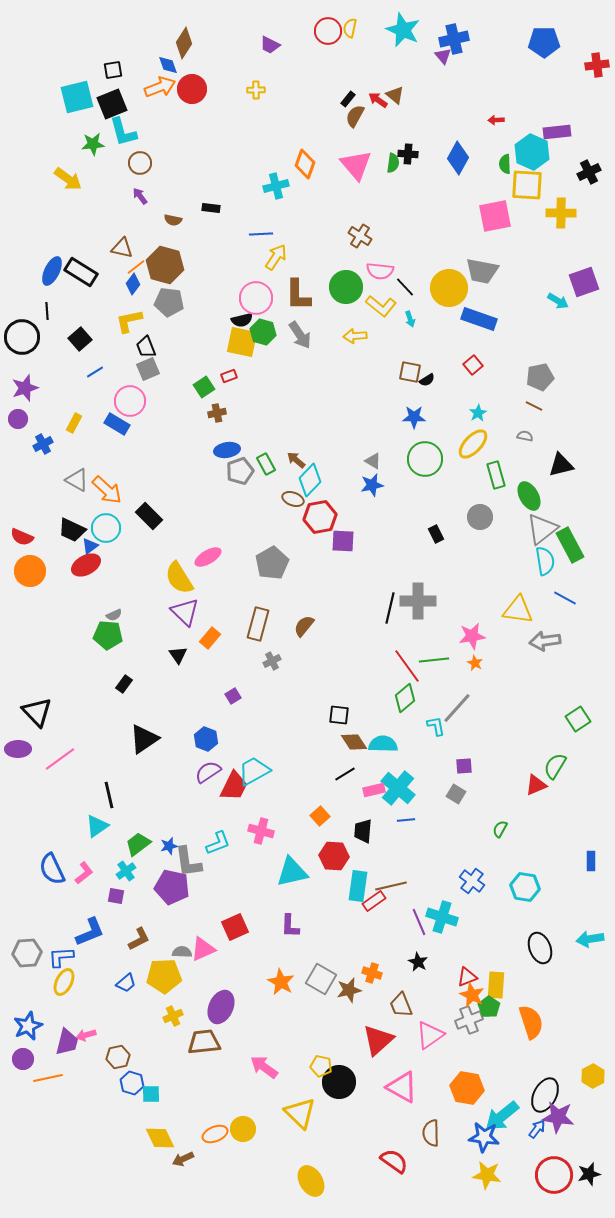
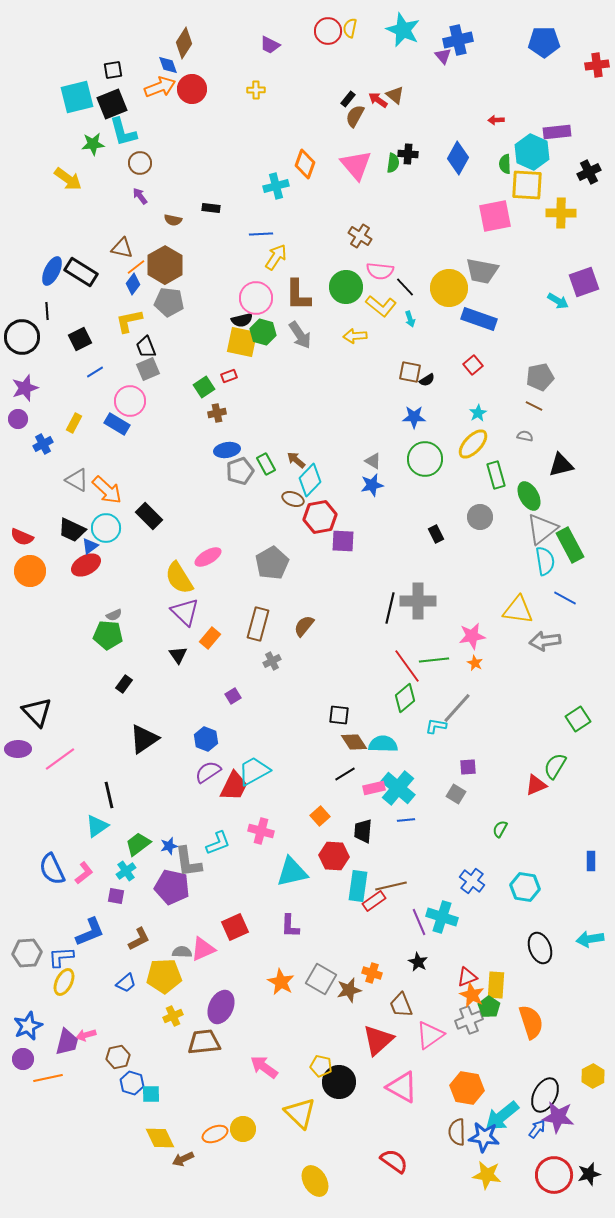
blue cross at (454, 39): moved 4 px right, 1 px down
brown hexagon at (165, 265): rotated 15 degrees clockwise
black square at (80, 339): rotated 15 degrees clockwise
cyan L-shape at (436, 726): rotated 70 degrees counterclockwise
purple square at (464, 766): moved 4 px right, 1 px down
pink rectangle at (374, 790): moved 2 px up
brown semicircle at (431, 1133): moved 26 px right, 1 px up
yellow ellipse at (311, 1181): moved 4 px right
